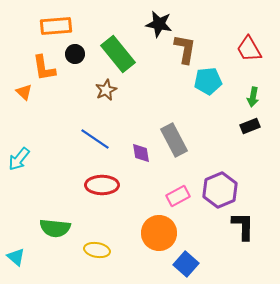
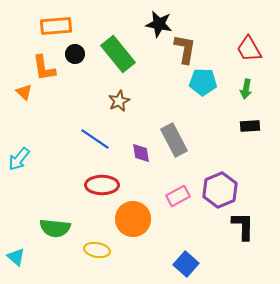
cyan pentagon: moved 5 px left, 1 px down; rotated 8 degrees clockwise
brown star: moved 13 px right, 11 px down
green arrow: moved 7 px left, 8 px up
black rectangle: rotated 18 degrees clockwise
orange circle: moved 26 px left, 14 px up
